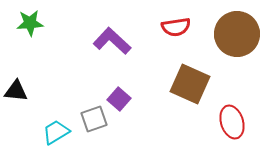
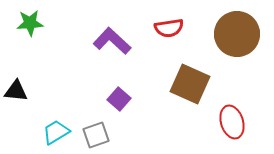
red semicircle: moved 7 px left, 1 px down
gray square: moved 2 px right, 16 px down
